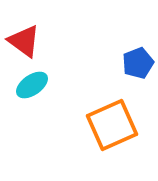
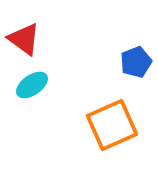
red triangle: moved 2 px up
blue pentagon: moved 2 px left, 1 px up
